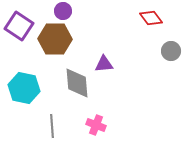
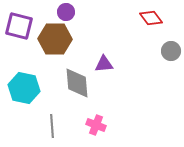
purple circle: moved 3 px right, 1 px down
purple square: rotated 20 degrees counterclockwise
